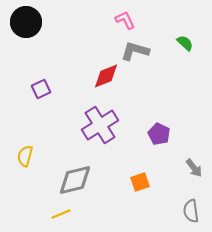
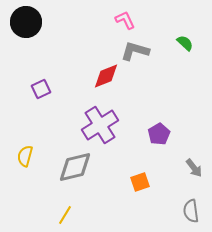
purple pentagon: rotated 15 degrees clockwise
gray diamond: moved 13 px up
yellow line: moved 4 px right, 1 px down; rotated 36 degrees counterclockwise
